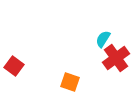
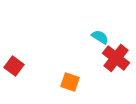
cyan semicircle: moved 3 px left, 2 px up; rotated 90 degrees clockwise
red cross: rotated 16 degrees counterclockwise
